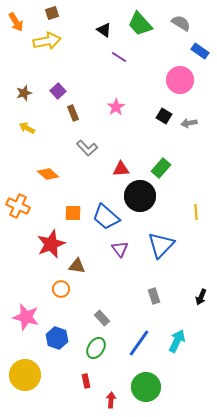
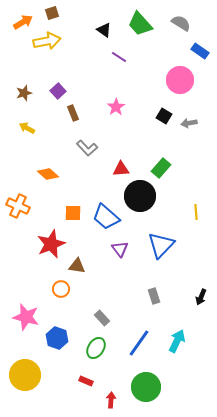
orange arrow at (16, 22): moved 7 px right; rotated 90 degrees counterclockwise
red rectangle at (86, 381): rotated 56 degrees counterclockwise
